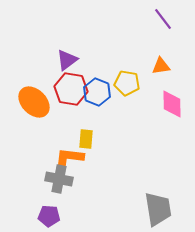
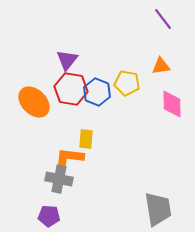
purple triangle: rotated 15 degrees counterclockwise
